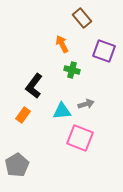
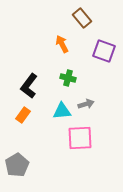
green cross: moved 4 px left, 8 px down
black L-shape: moved 5 px left
pink square: rotated 24 degrees counterclockwise
